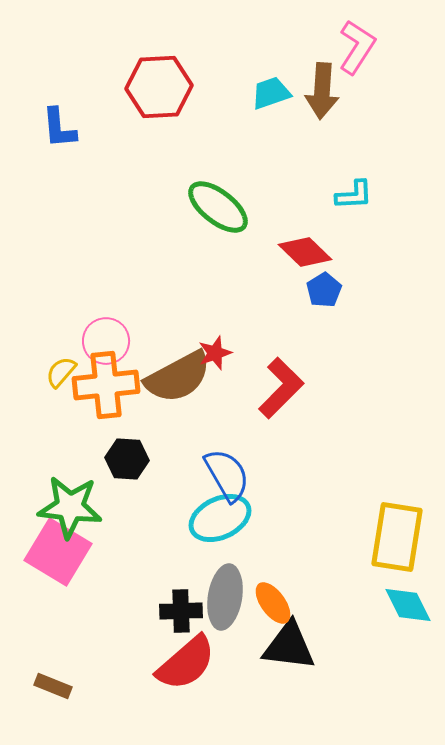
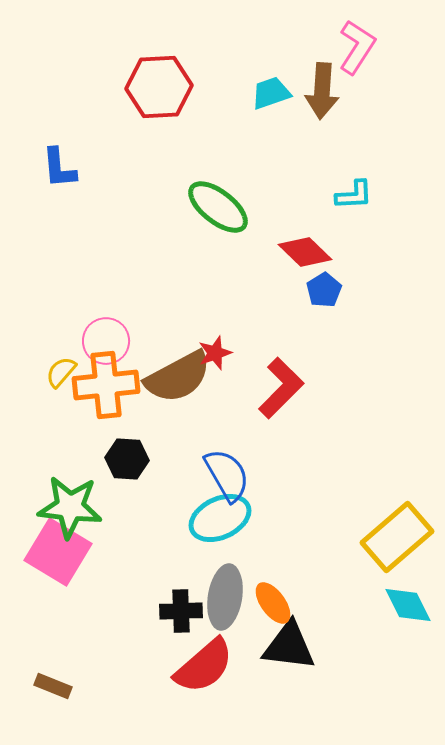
blue L-shape: moved 40 px down
yellow rectangle: rotated 40 degrees clockwise
red semicircle: moved 18 px right, 3 px down
